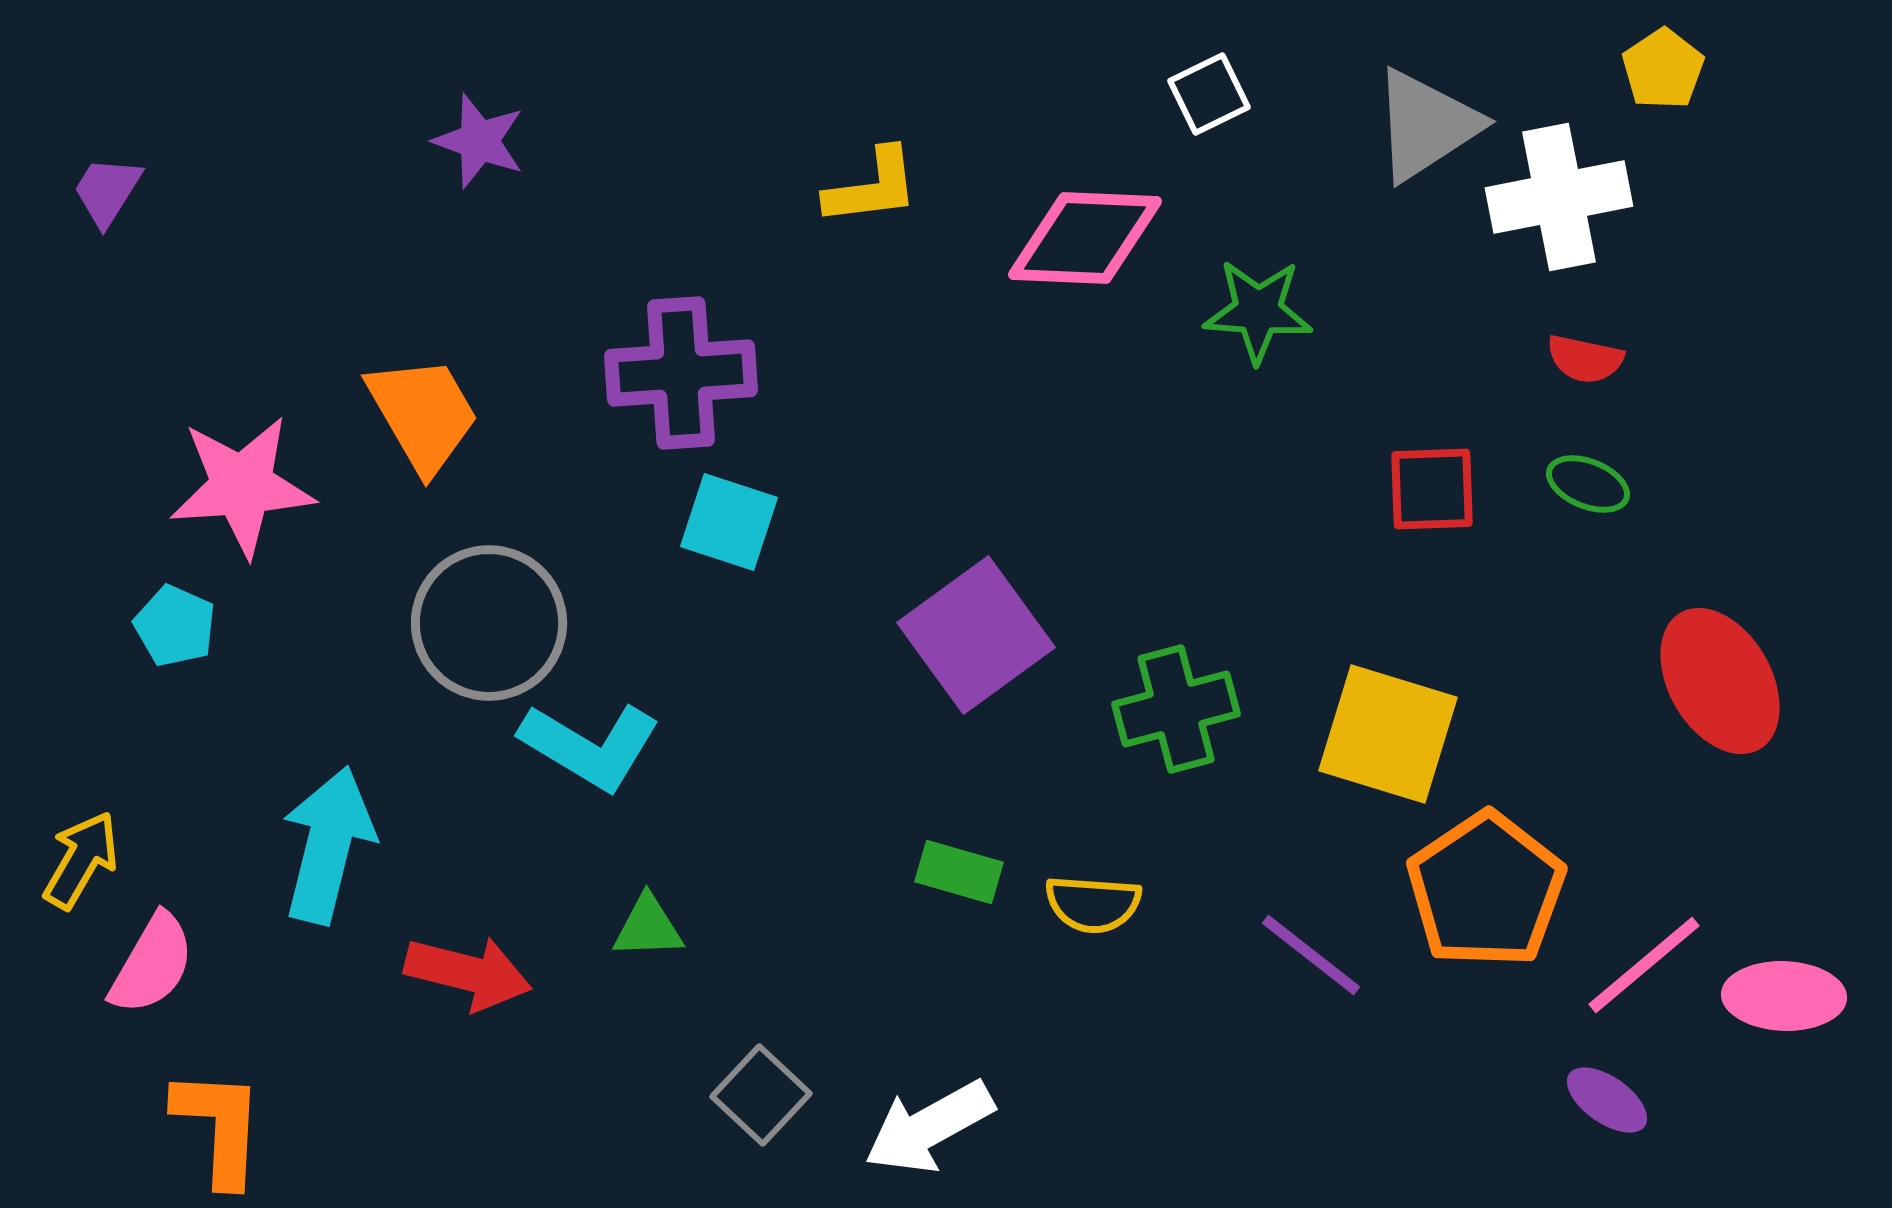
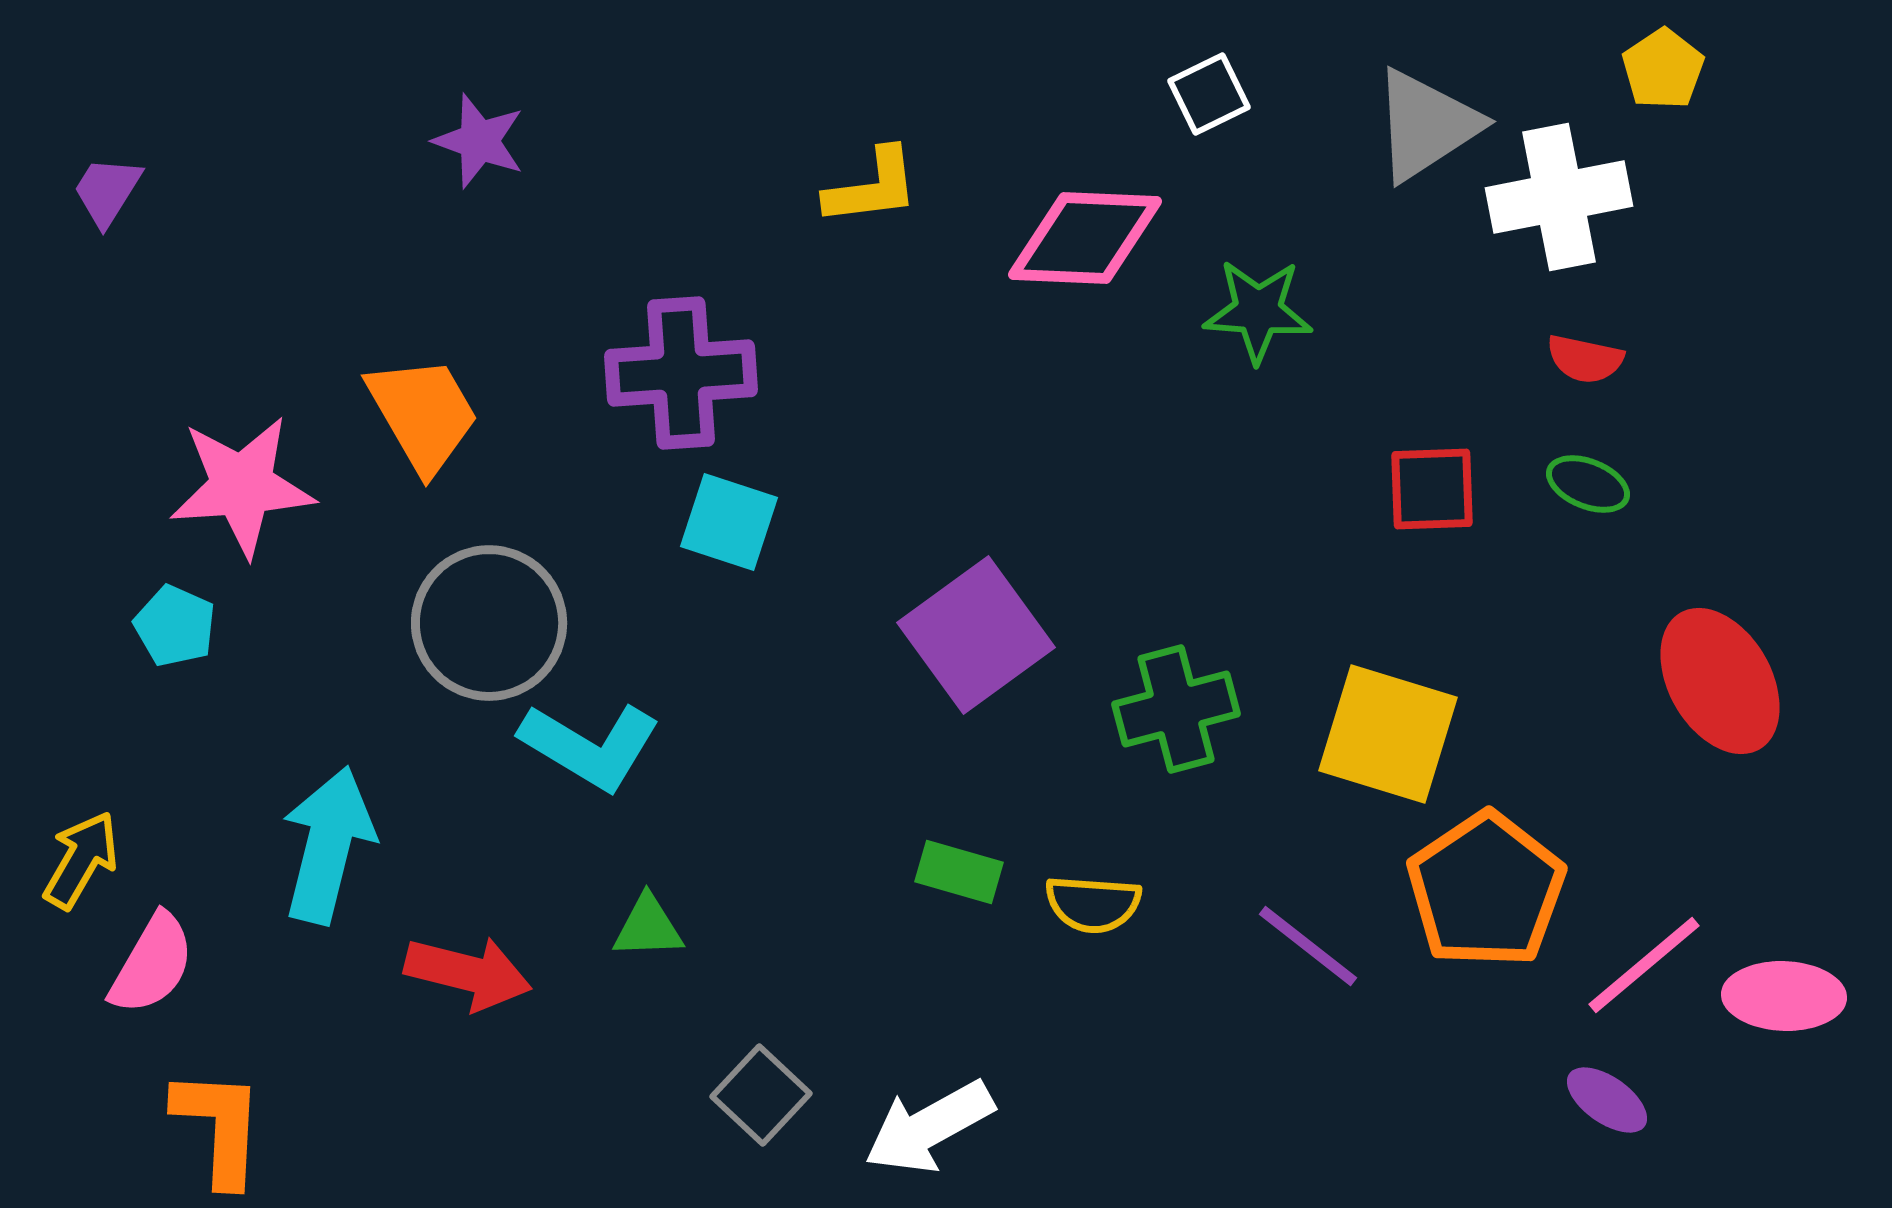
purple line: moved 3 px left, 9 px up
